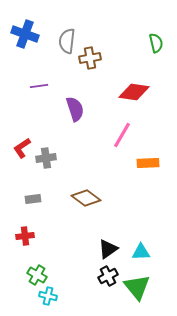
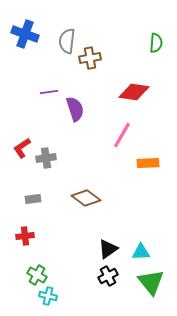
green semicircle: rotated 18 degrees clockwise
purple line: moved 10 px right, 6 px down
green triangle: moved 14 px right, 5 px up
